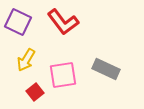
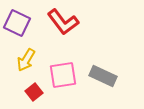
purple square: moved 1 px left, 1 px down
gray rectangle: moved 3 px left, 7 px down
red square: moved 1 px left
